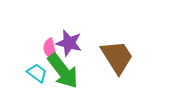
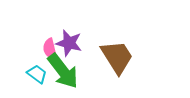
cyan trapezoid: moved 1 px down
